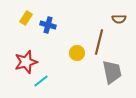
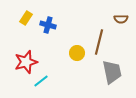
brown semicircle: moved 2 px right
